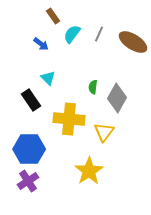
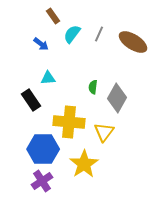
cyan triangle: rotated 49 degrees counterclockwise
yellow cross: moved 3 px down
blue hexagon: moved 14 px right
yellow star: moved 5 px left, 7 px up
purple cross: moved 14 px right
